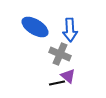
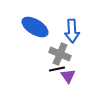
blue arrow: moved 2 px right, 1 px down
purple triangle: rotated 14 degrees clockwise
black line: moved 14 px up
